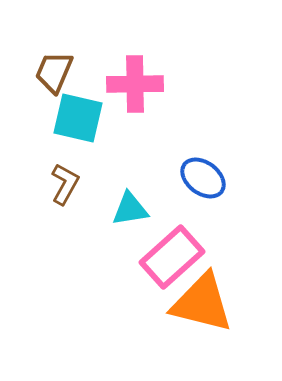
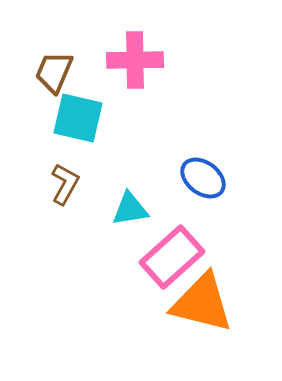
pink cross: moved 24 px up
